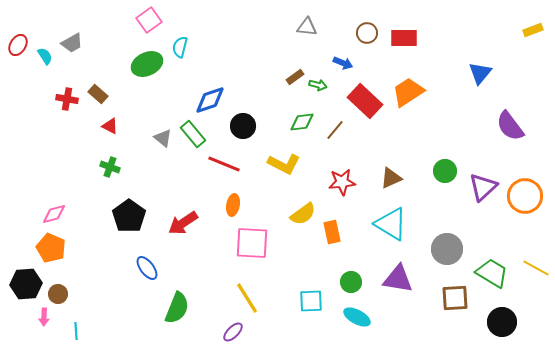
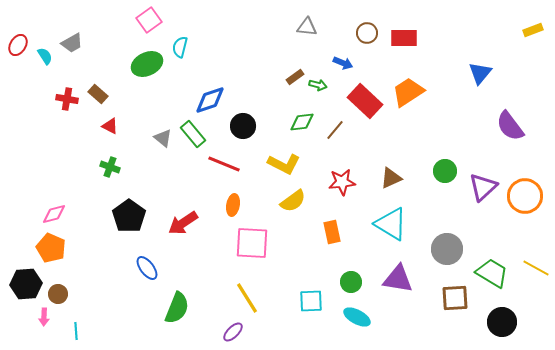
yellow semicircle at (303, 214): moved 10 px left, 13 px up
